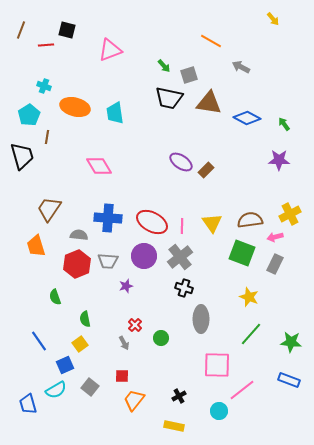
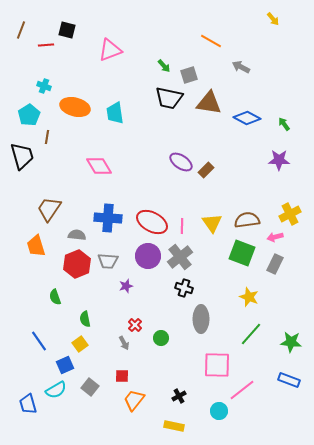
brown semicircle at (250, 220): moved 3 px left
gray semicircle at (79, 235): moved 2 px left
purple circle at (144, 256): moved 4 px right
